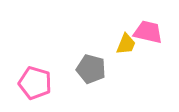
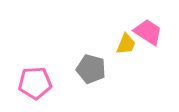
pink trapezoid: rotated 20 degrees clockwise
pink pentagon: rotated 20 degrees counterclockwise
